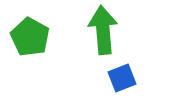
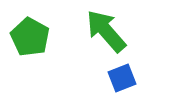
green arrow: moved 3 px right, 1 px down; rotated 36 degrees counterclockwise
